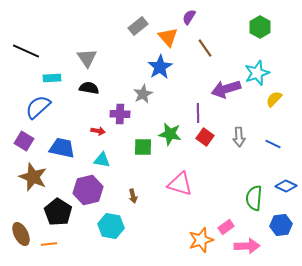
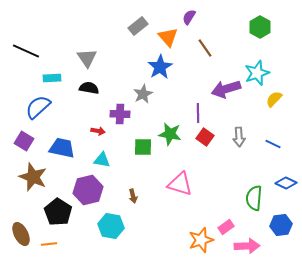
blue diamond: moved 3 px up
